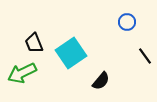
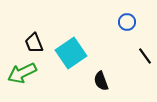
black semicircle: rotated 120 degrees clockwise
